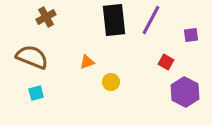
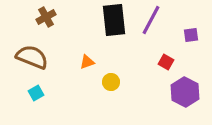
cyan square: rotated 14 degrees counterclockwise
